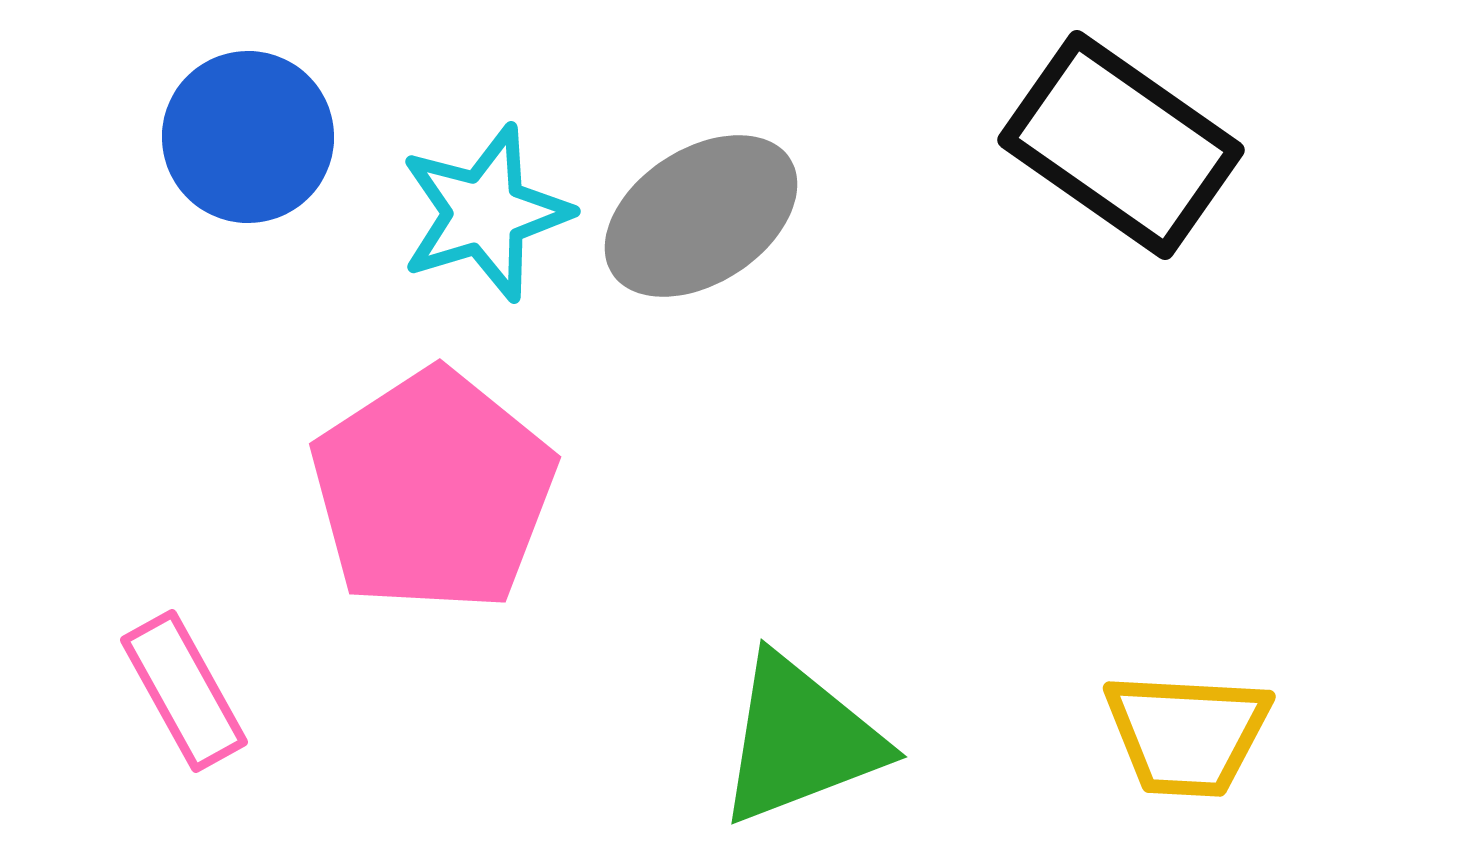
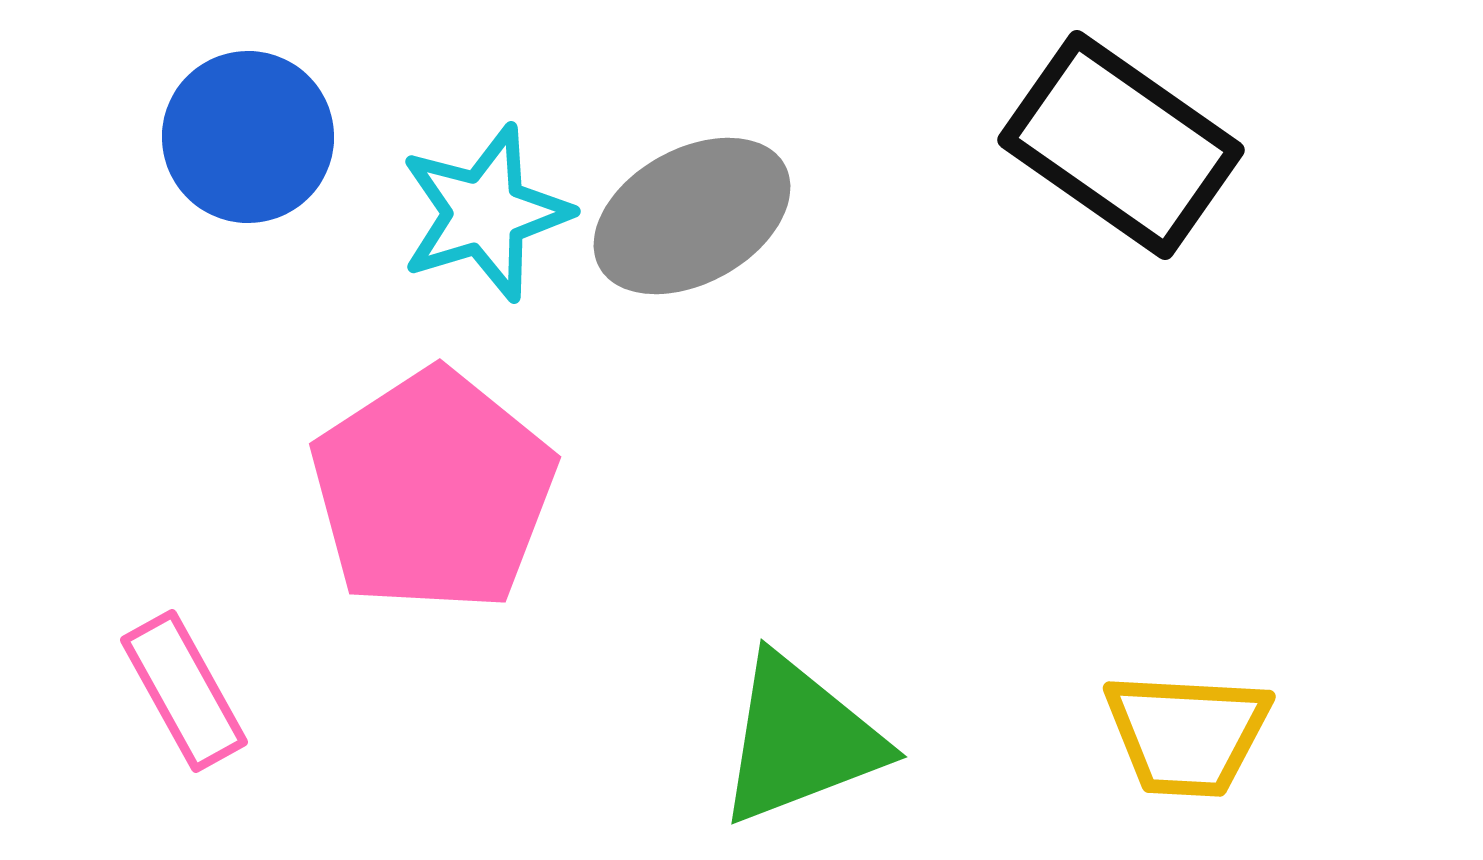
gray ellipse: moved 9 px left; rotated 4 degrees clockwise
